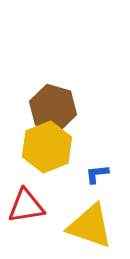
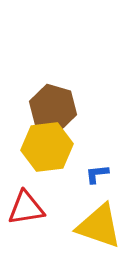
yellow hexagon: rotated 15 degrees clockwise
red triangle: moved 2 px down
yellow triangle: moved 9 px right
